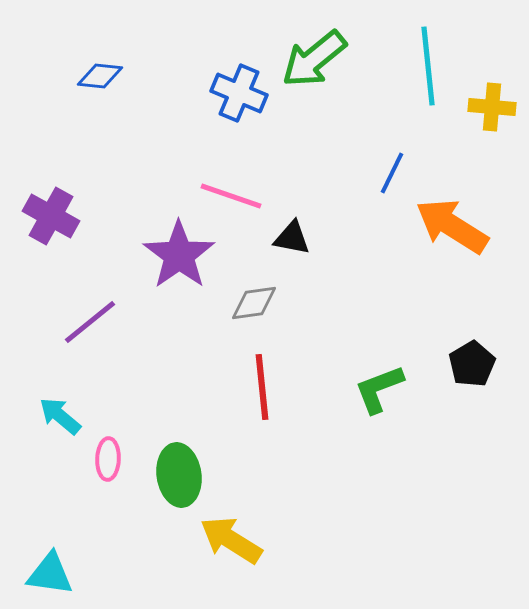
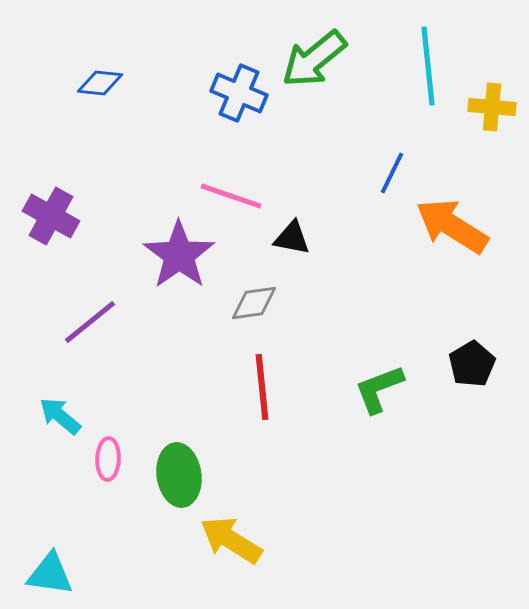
blue diamond: moved 7 px down
